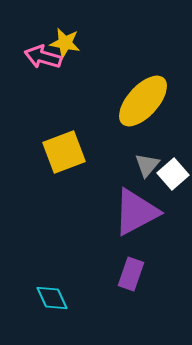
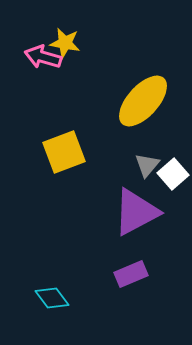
purple rectangle: rotated 48 degrees clockwise
cyan diamond: rotated 12 degrees counterclockwise
